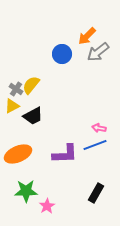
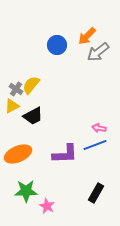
blue circle: moved 5 px left, 9 px up
pink star: rotated 14 degrees counterclockwise
